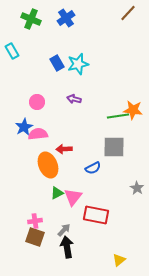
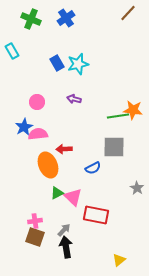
pink triangle: rotated 24 degrees counterclockwise
black arrow: moved 1 px left
